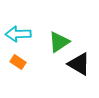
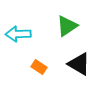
green triangle: moved 8 px right, 16 px up
orange rectangle: moved 21 px right, 5 px down
